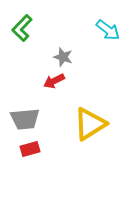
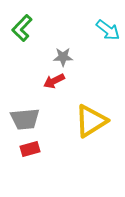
gray star: rotated 18 degrees counterclockwise
yellow triangle: moved 1 px right, 3 px up
